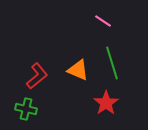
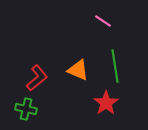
green line: moved 3 px right, 3 px down; rotated 8 degrees clockwise
red L-shape: moved 2 px down
